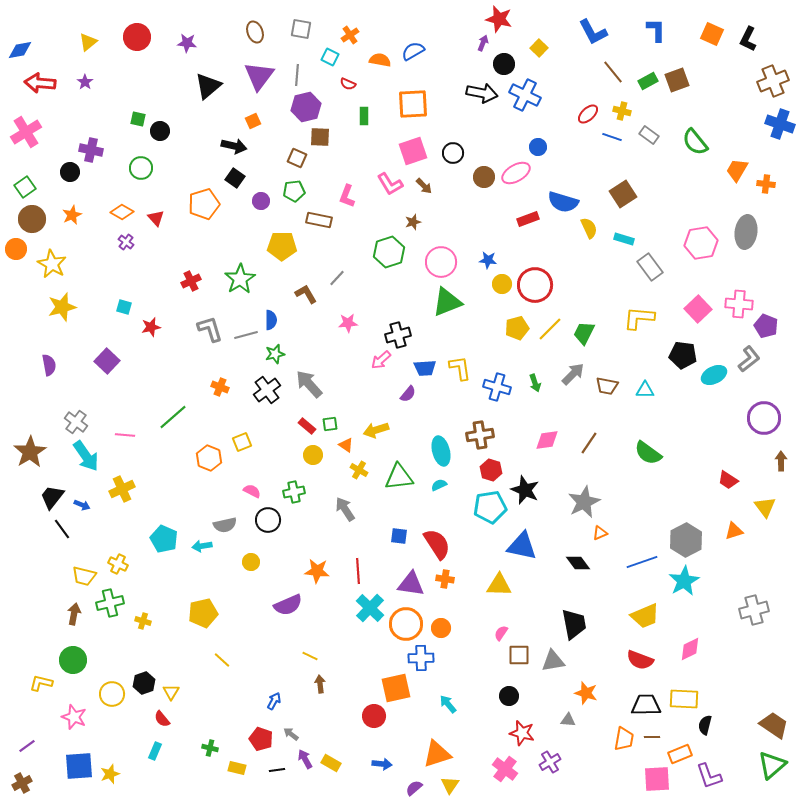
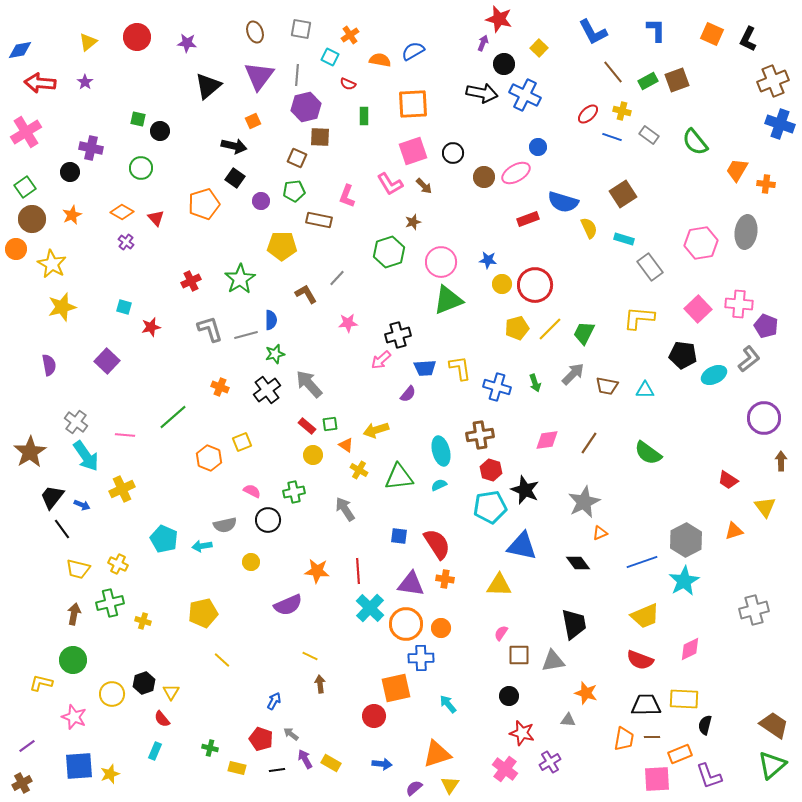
purple cross at (91, 150): moved 2 px up
green triangle at (447, 302): moved 1 px right, 2 px up
yellow trapezoid at (84, 576): moved 6 px left, 7 px up
